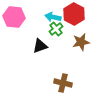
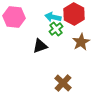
brown star: rotated 18 degrees counterclockwise
brown cross: rotated 30 degrees clockwise
